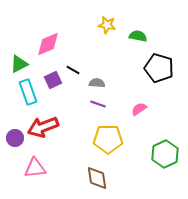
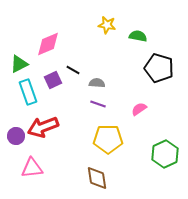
purple circle: moved 1 px right, 2 px up
pink triangle: moved 3 px left
